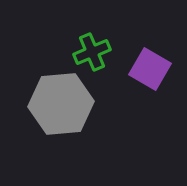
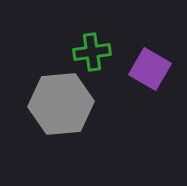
green cross: rotated 15 degrees clockwise
